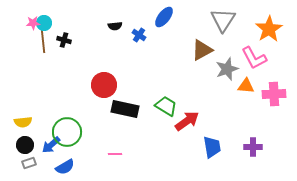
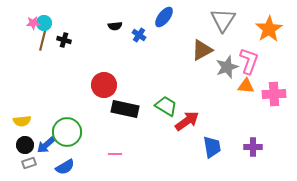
brown line: moved 2 px up; rotated 20 degrees clockwise
pink L-shape: moved 5 px left, 3 px down; rotated 132 degrees counterclockwise
gray star: moved 2 px up
yellow semicircle: moved 1 px left, 1 px up
blue arrow: moved 5 px left
